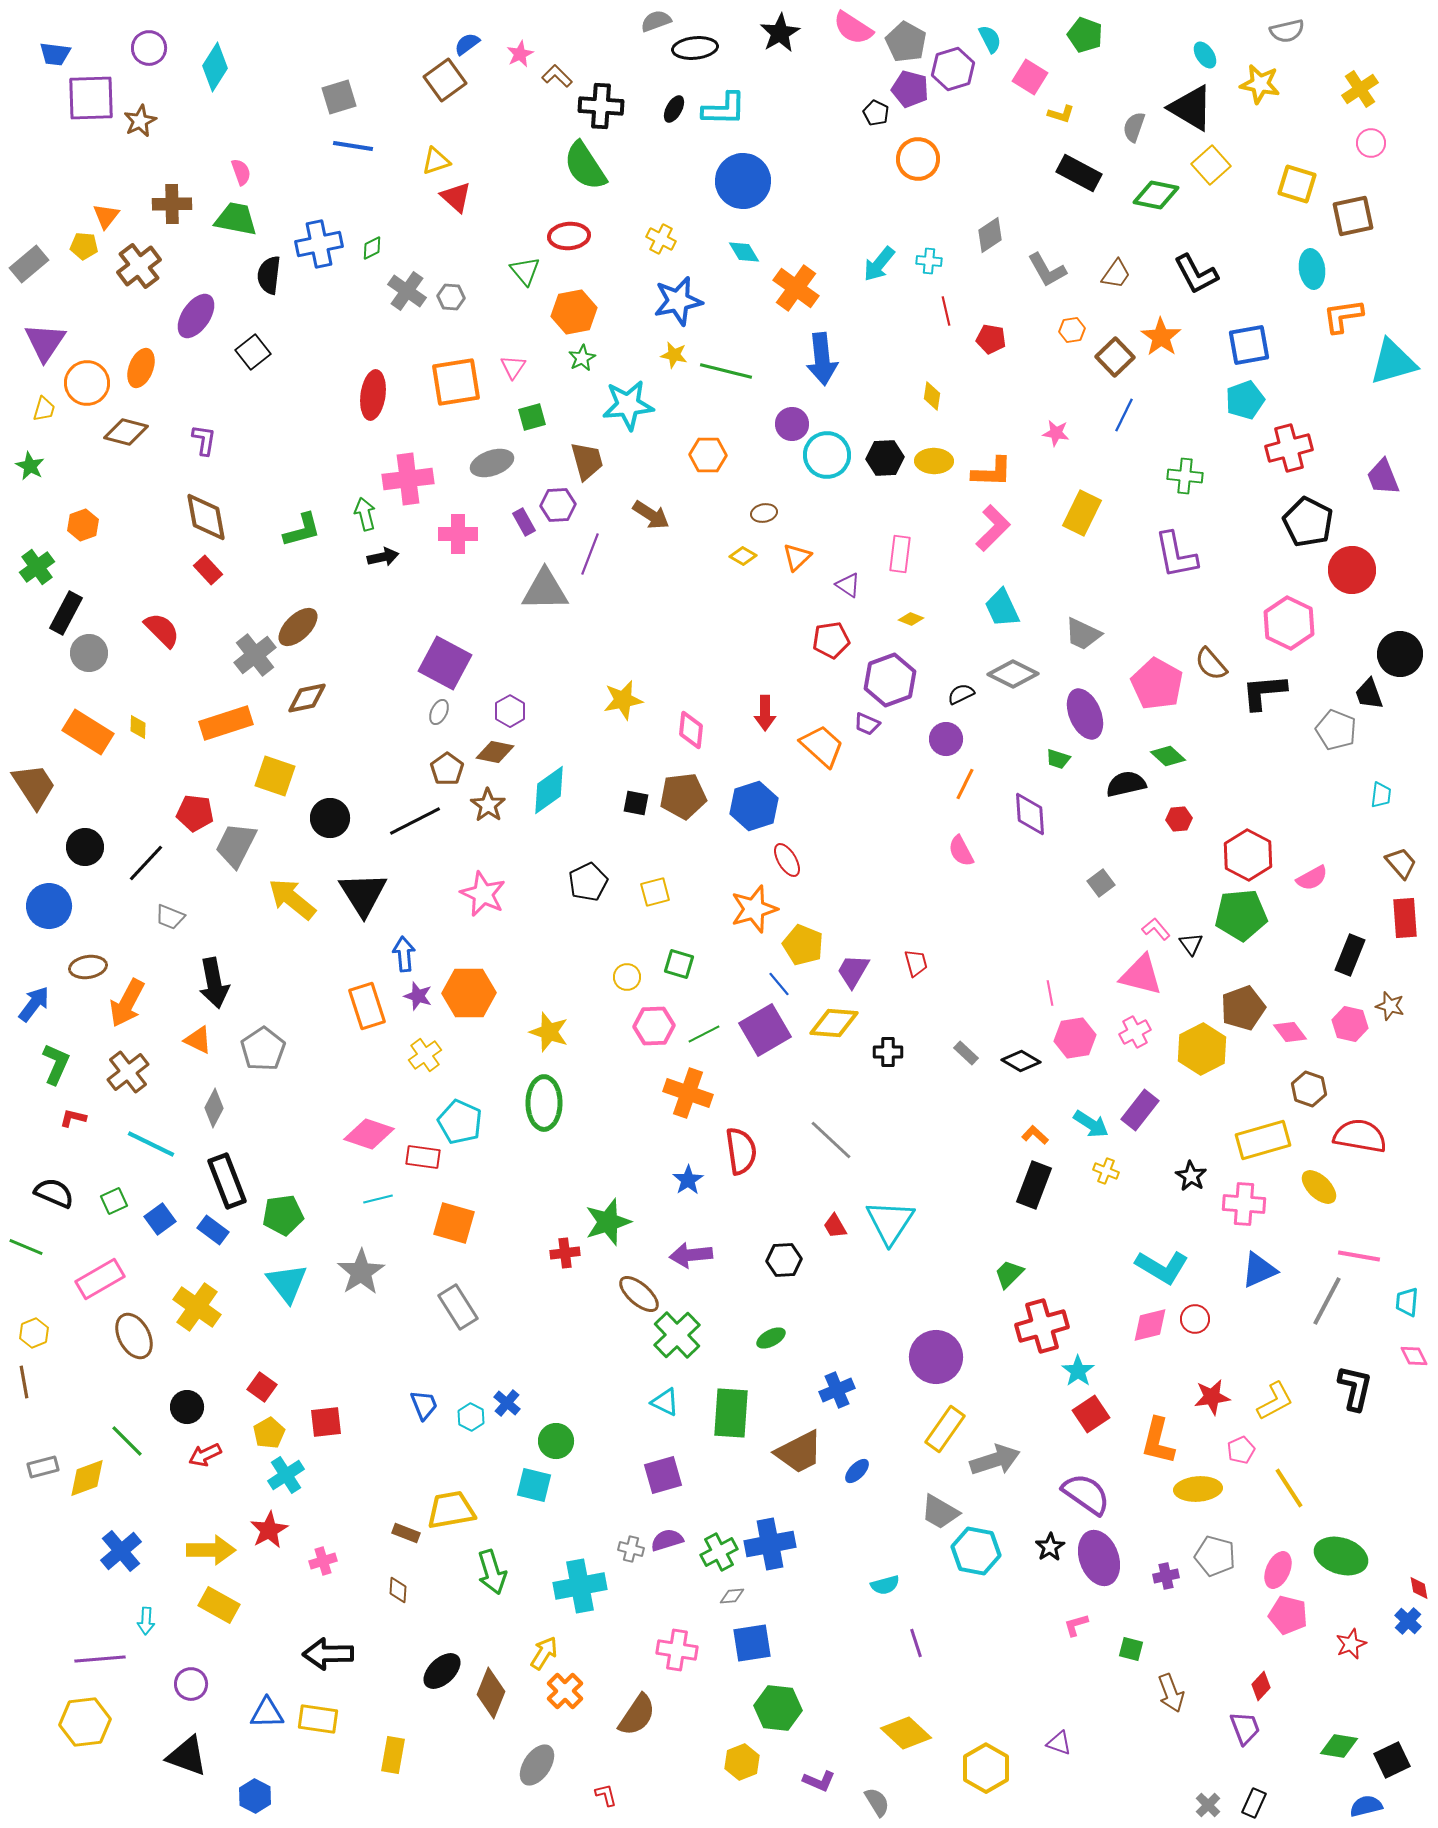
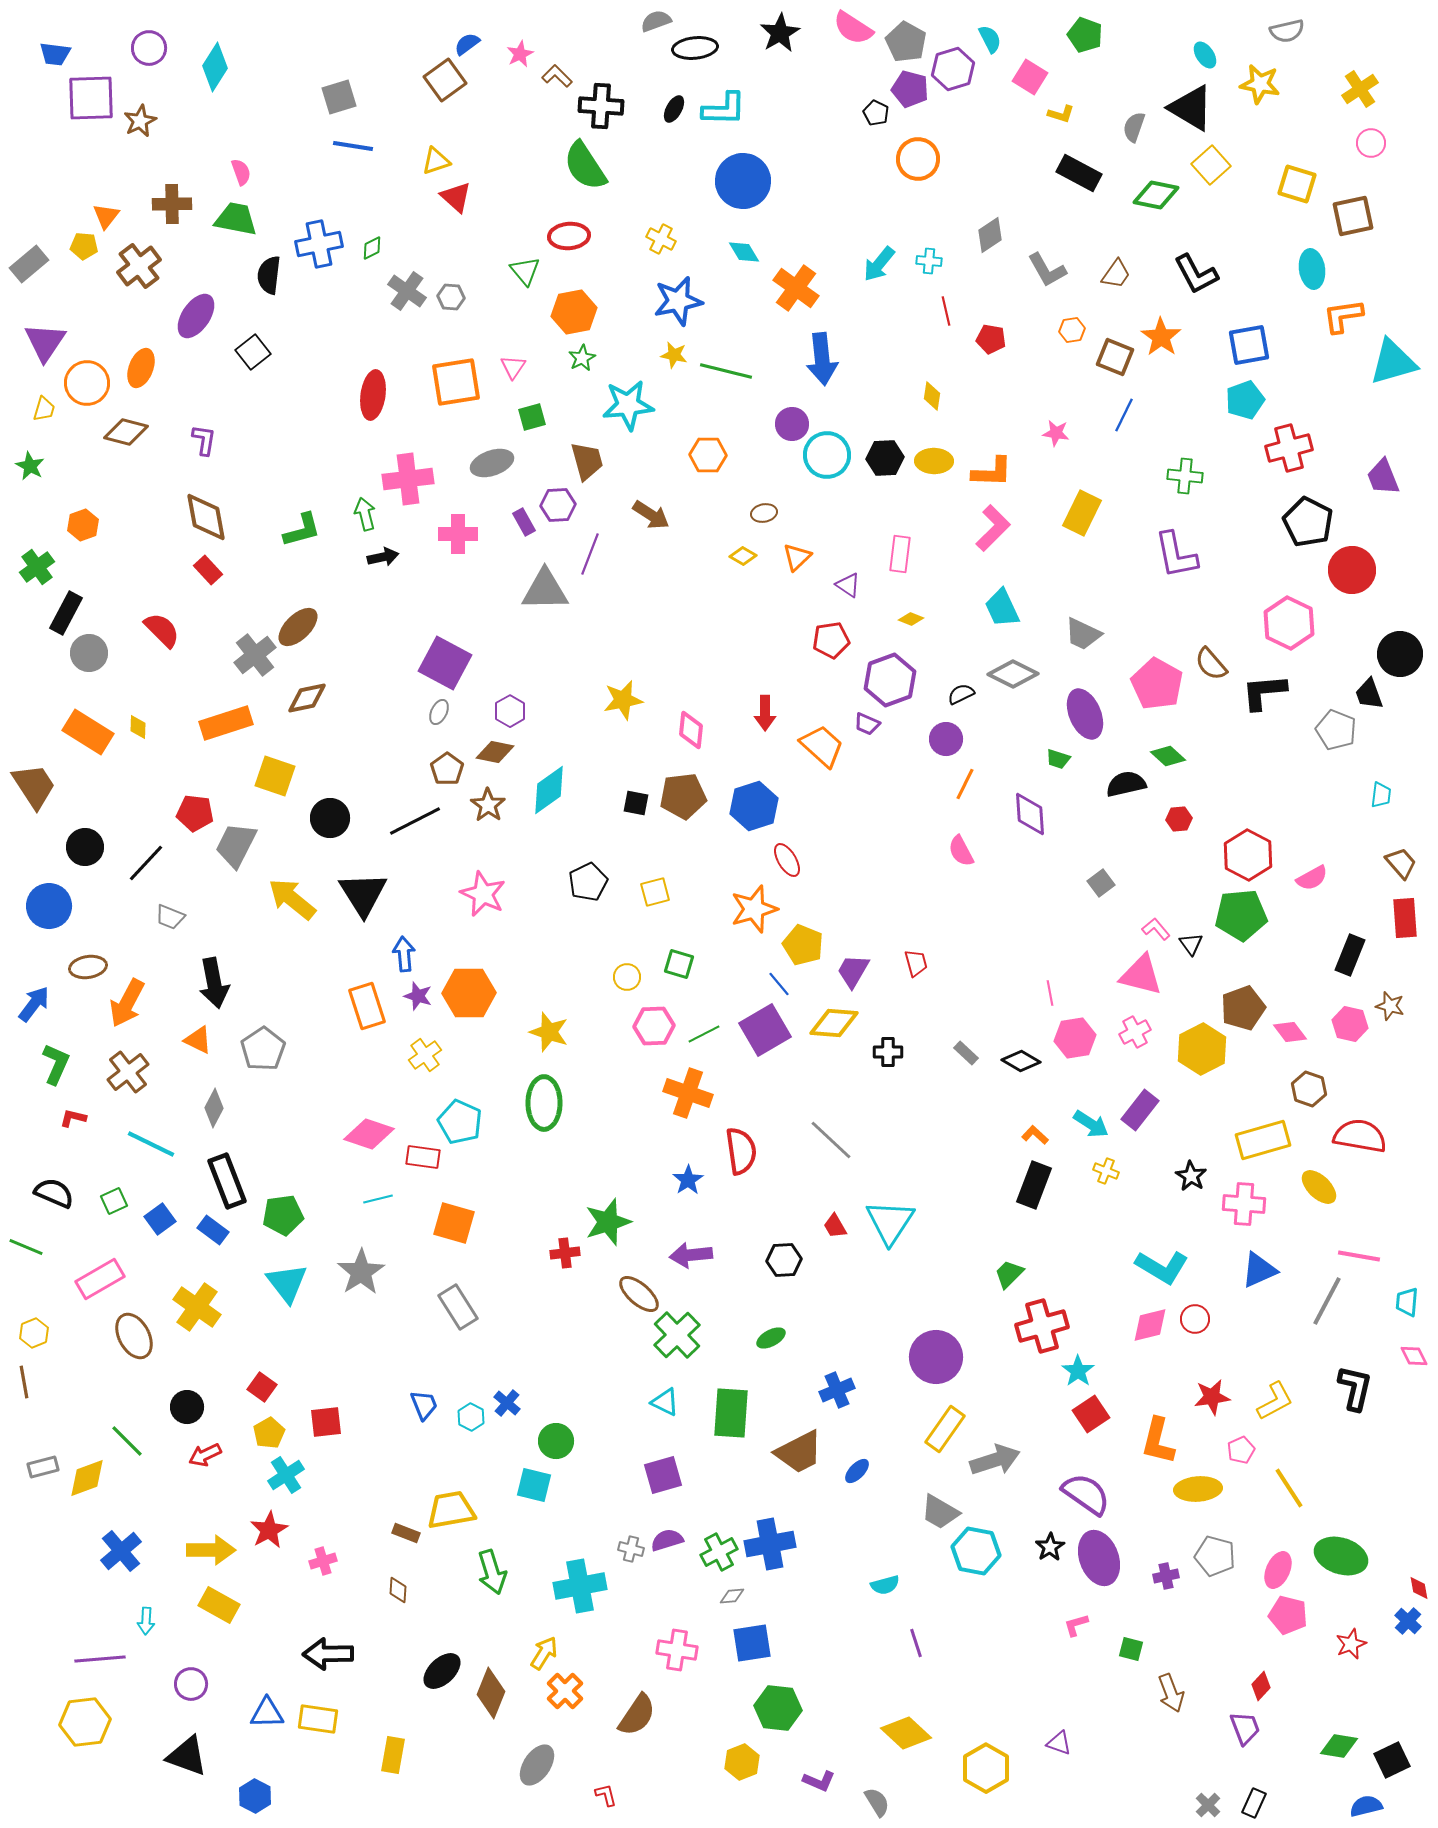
brown square at (1115, 357): rotated 24 degrees counterclockwise
